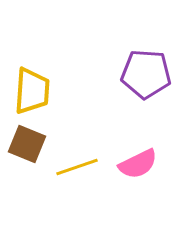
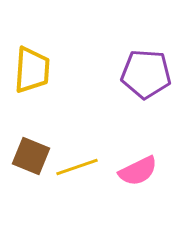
yellow trapezoid: moved 21 px up
brown square: moved 4 px right, 12 px down
pink semicircle: moved 7 px down
